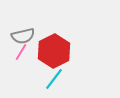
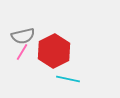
pink line: moved 1 px right
cyan line: moved 14 px right; rotated 65 degrees clockwise
